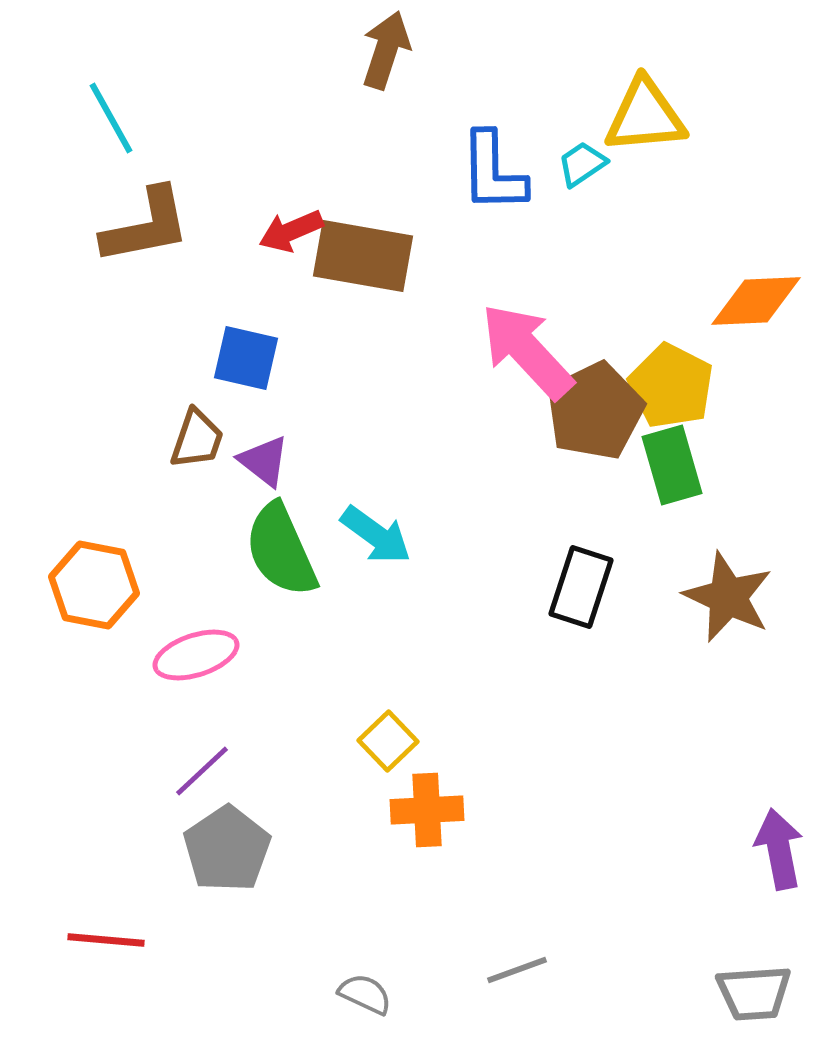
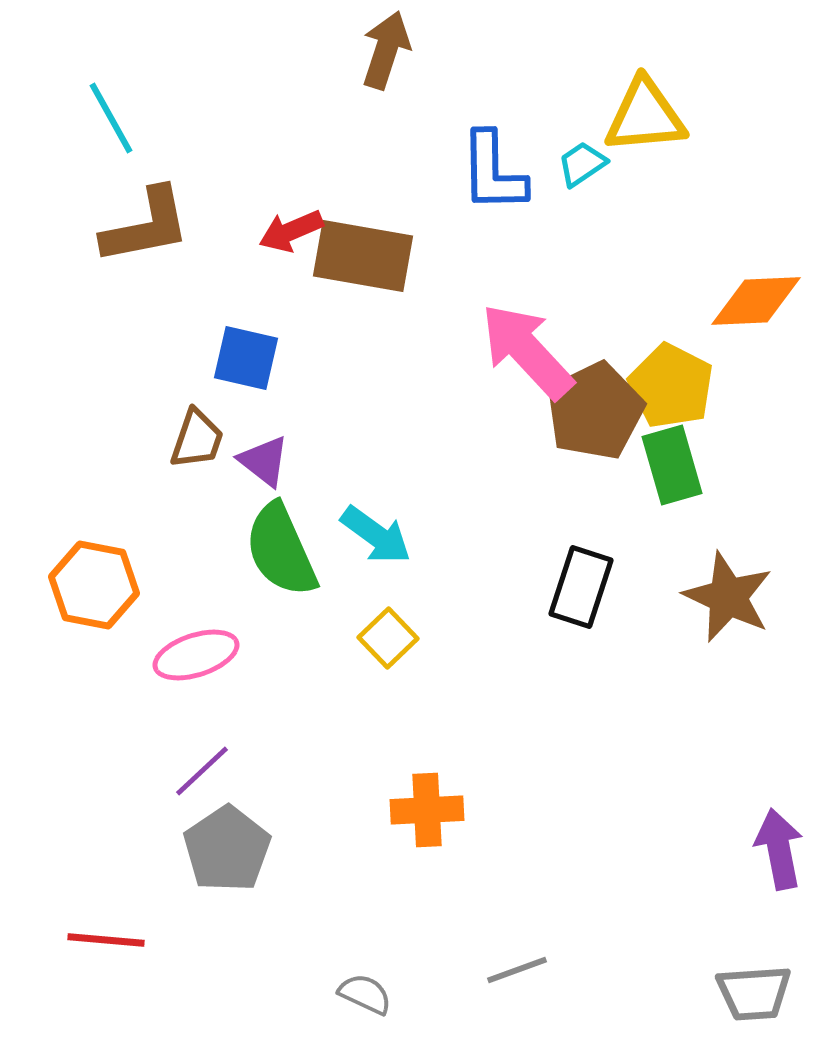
yellow square: moved 103 px up
